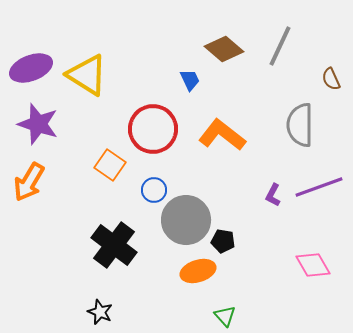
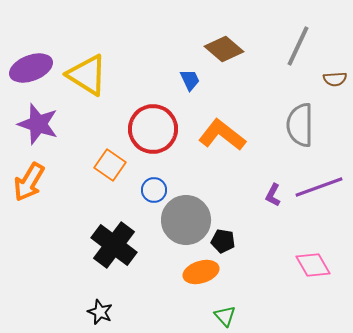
gray line: moved 18 px right
brown semicircle: moved 4 px right; rotated 70 degrees counterclockwise
orange ellipse: moved 3 px right, 1 px down
